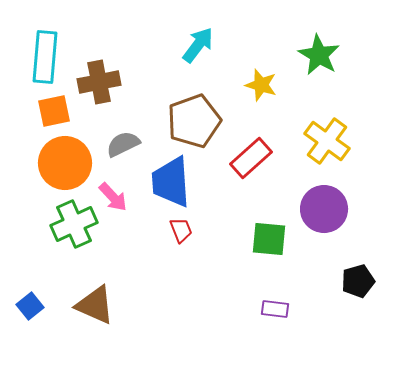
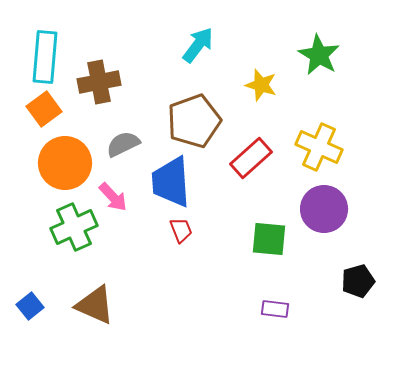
orange square: moved 10 px left, 2 px up; rotated 24 degrees counterclockwise
yellow cross: moved 8 px left, 6 px down; rotated 12 degrees counterclockwise
green cross: moved 3 px down
